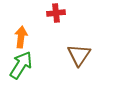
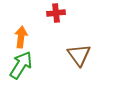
brown triangle: rotated 10 degrees counterclockwise
